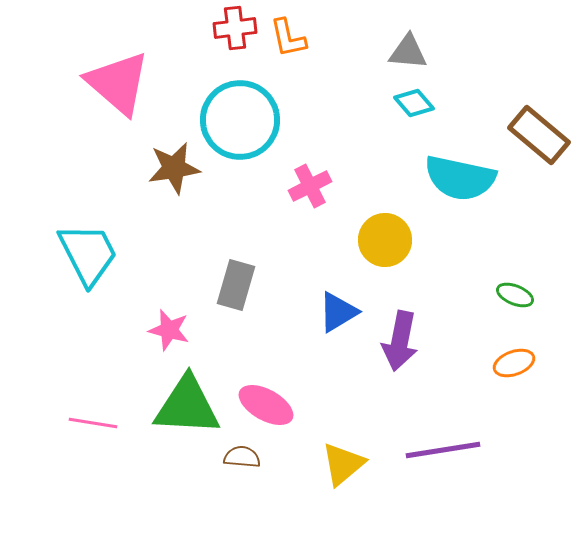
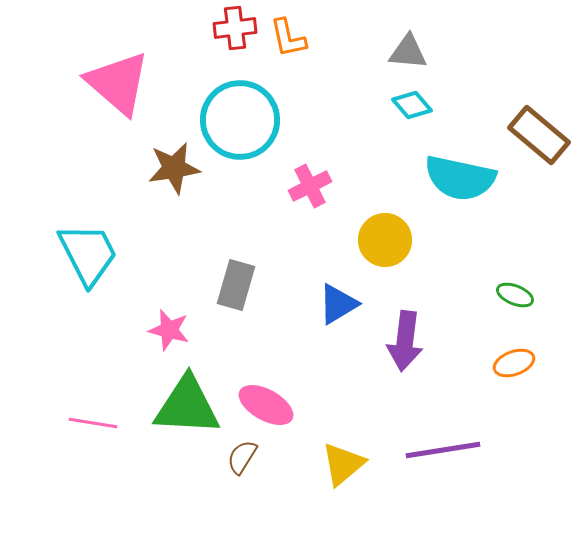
cyan diamond: moved 2 px left, 2 px down
blue triangle: moved 8 px up
purple arrow: moved 5 px right; rotated 4 degrees counterclockwise
brown semicircle: rotated 63 degrees counterclockwise
